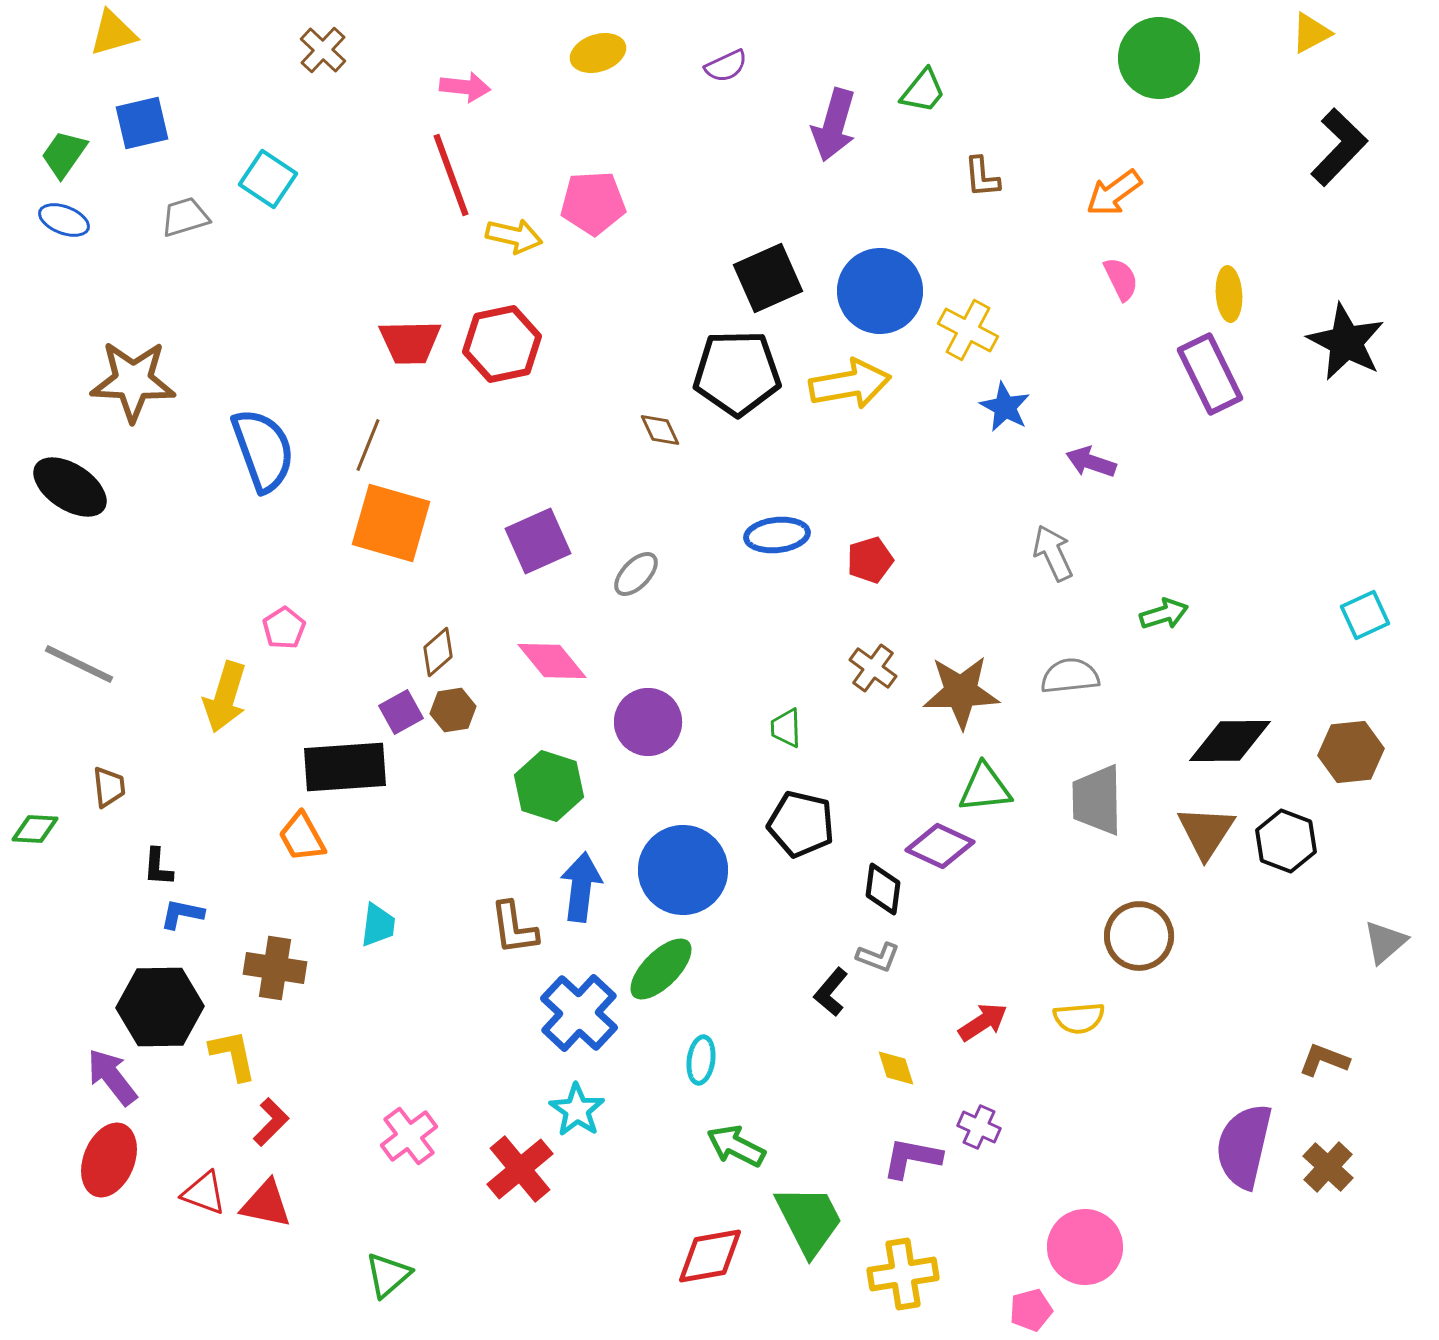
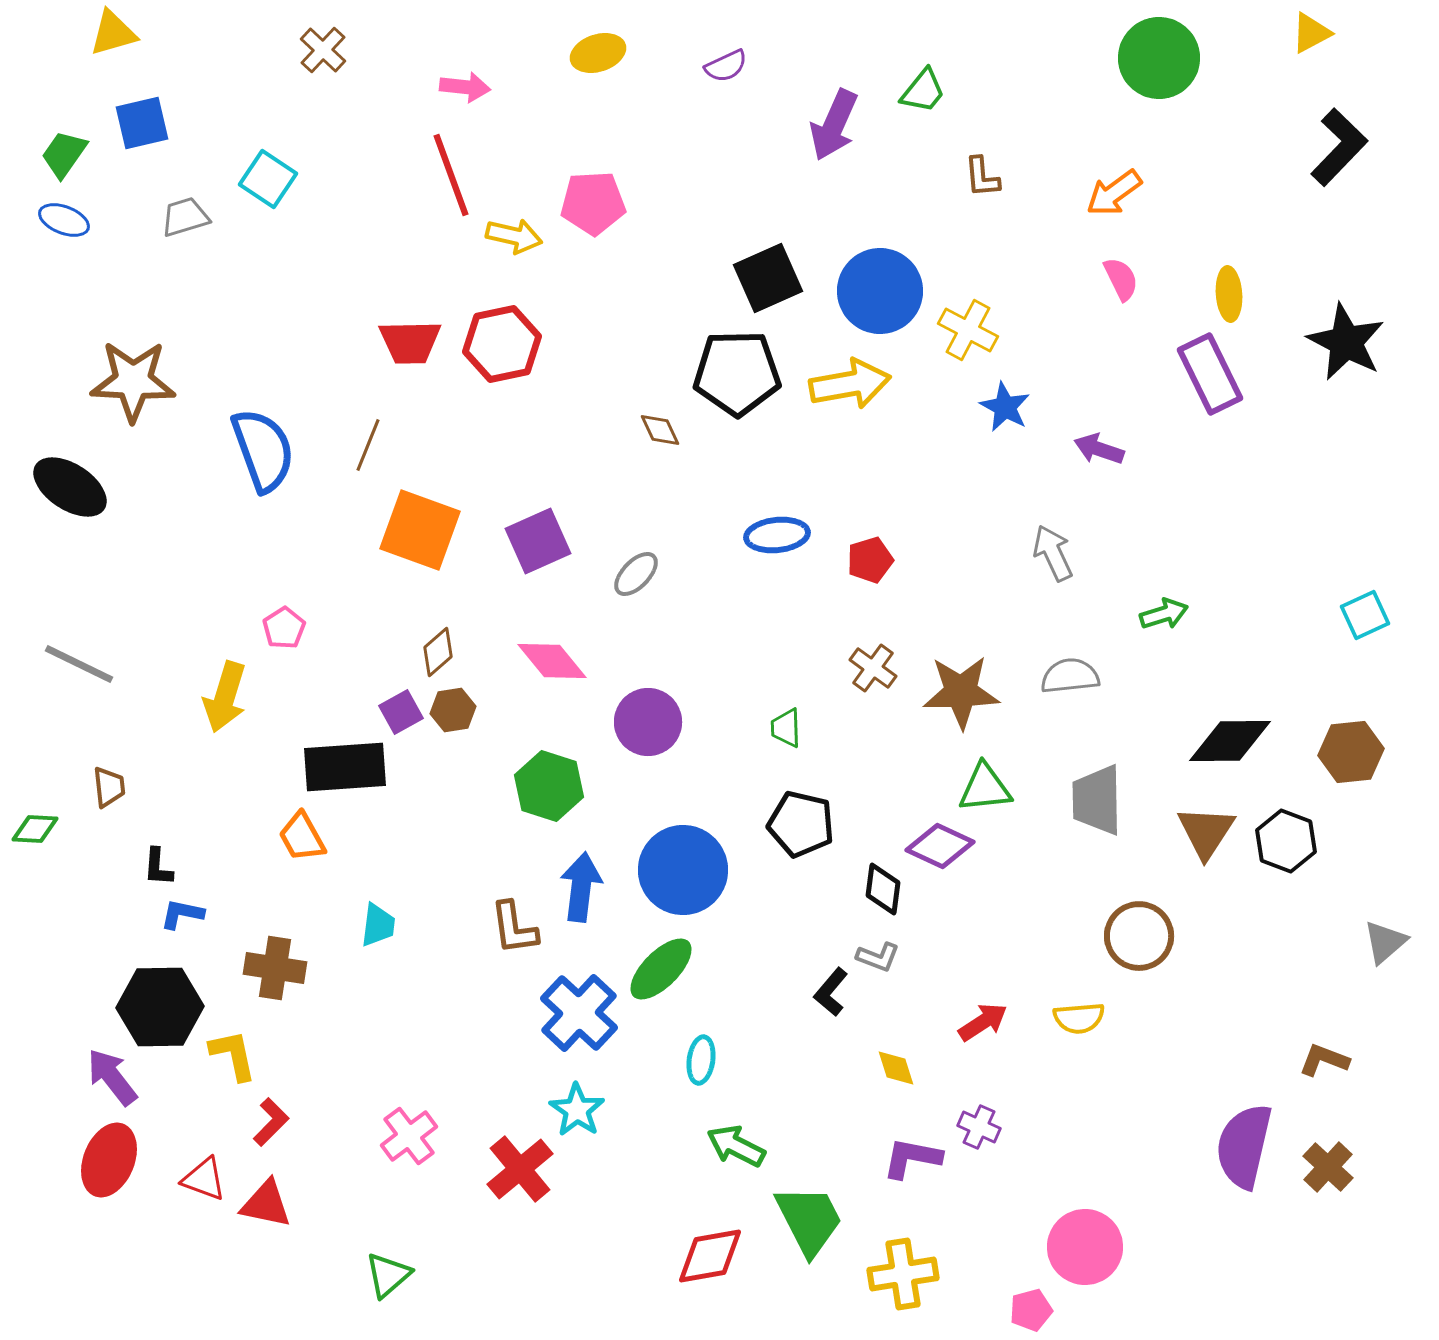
purple arrow at (834, 125): rotated 8 degrees clockwise
purple arrow at (1091, 462): moved 8 px right, 13 px up
orange square at (391, 523): moved 29 px right, 7 px down; rotated 4 degrees clockwise
red triangle at (204, 1193): moved 14 px up
